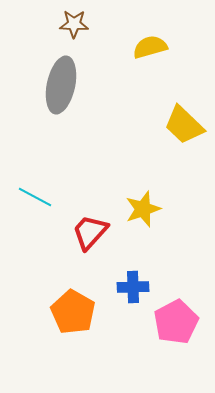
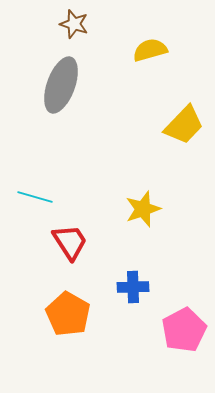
brown star: rotated 16 degrees clockwise
yellow semicircle: moved 3 px down
gray ellipse: rotated 8 degrees clockwise
yellow trapezoid: rotated 90 degrees counterclockwise
cyan line: rotated 12 degrees counterclockwise
red trapezoid: moved 20 px left, 10 px down; rotated 105 degrees clockwise
orange pentagon: moved 5 px left, 2 px down
pink pentagon: moved 8 px right, 8 px down
